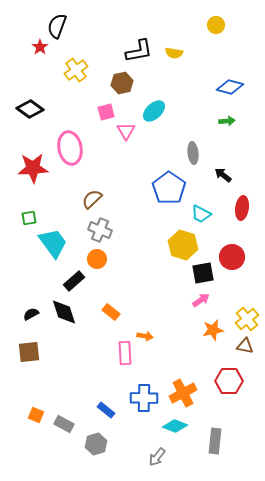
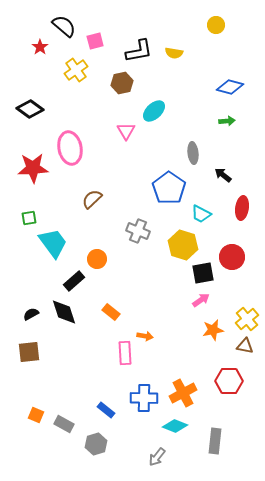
black semicircle at (57, 26): moved 7 px right; rotated 110 degrees clockwise
pink square at (106, 112): moved 11 px left, 71 px up
gray cross at (100, 230): moved 38 px right, 1 px down
